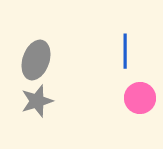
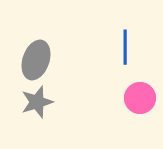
blue line: moved 4 px up
gray star: moved 1 px down
